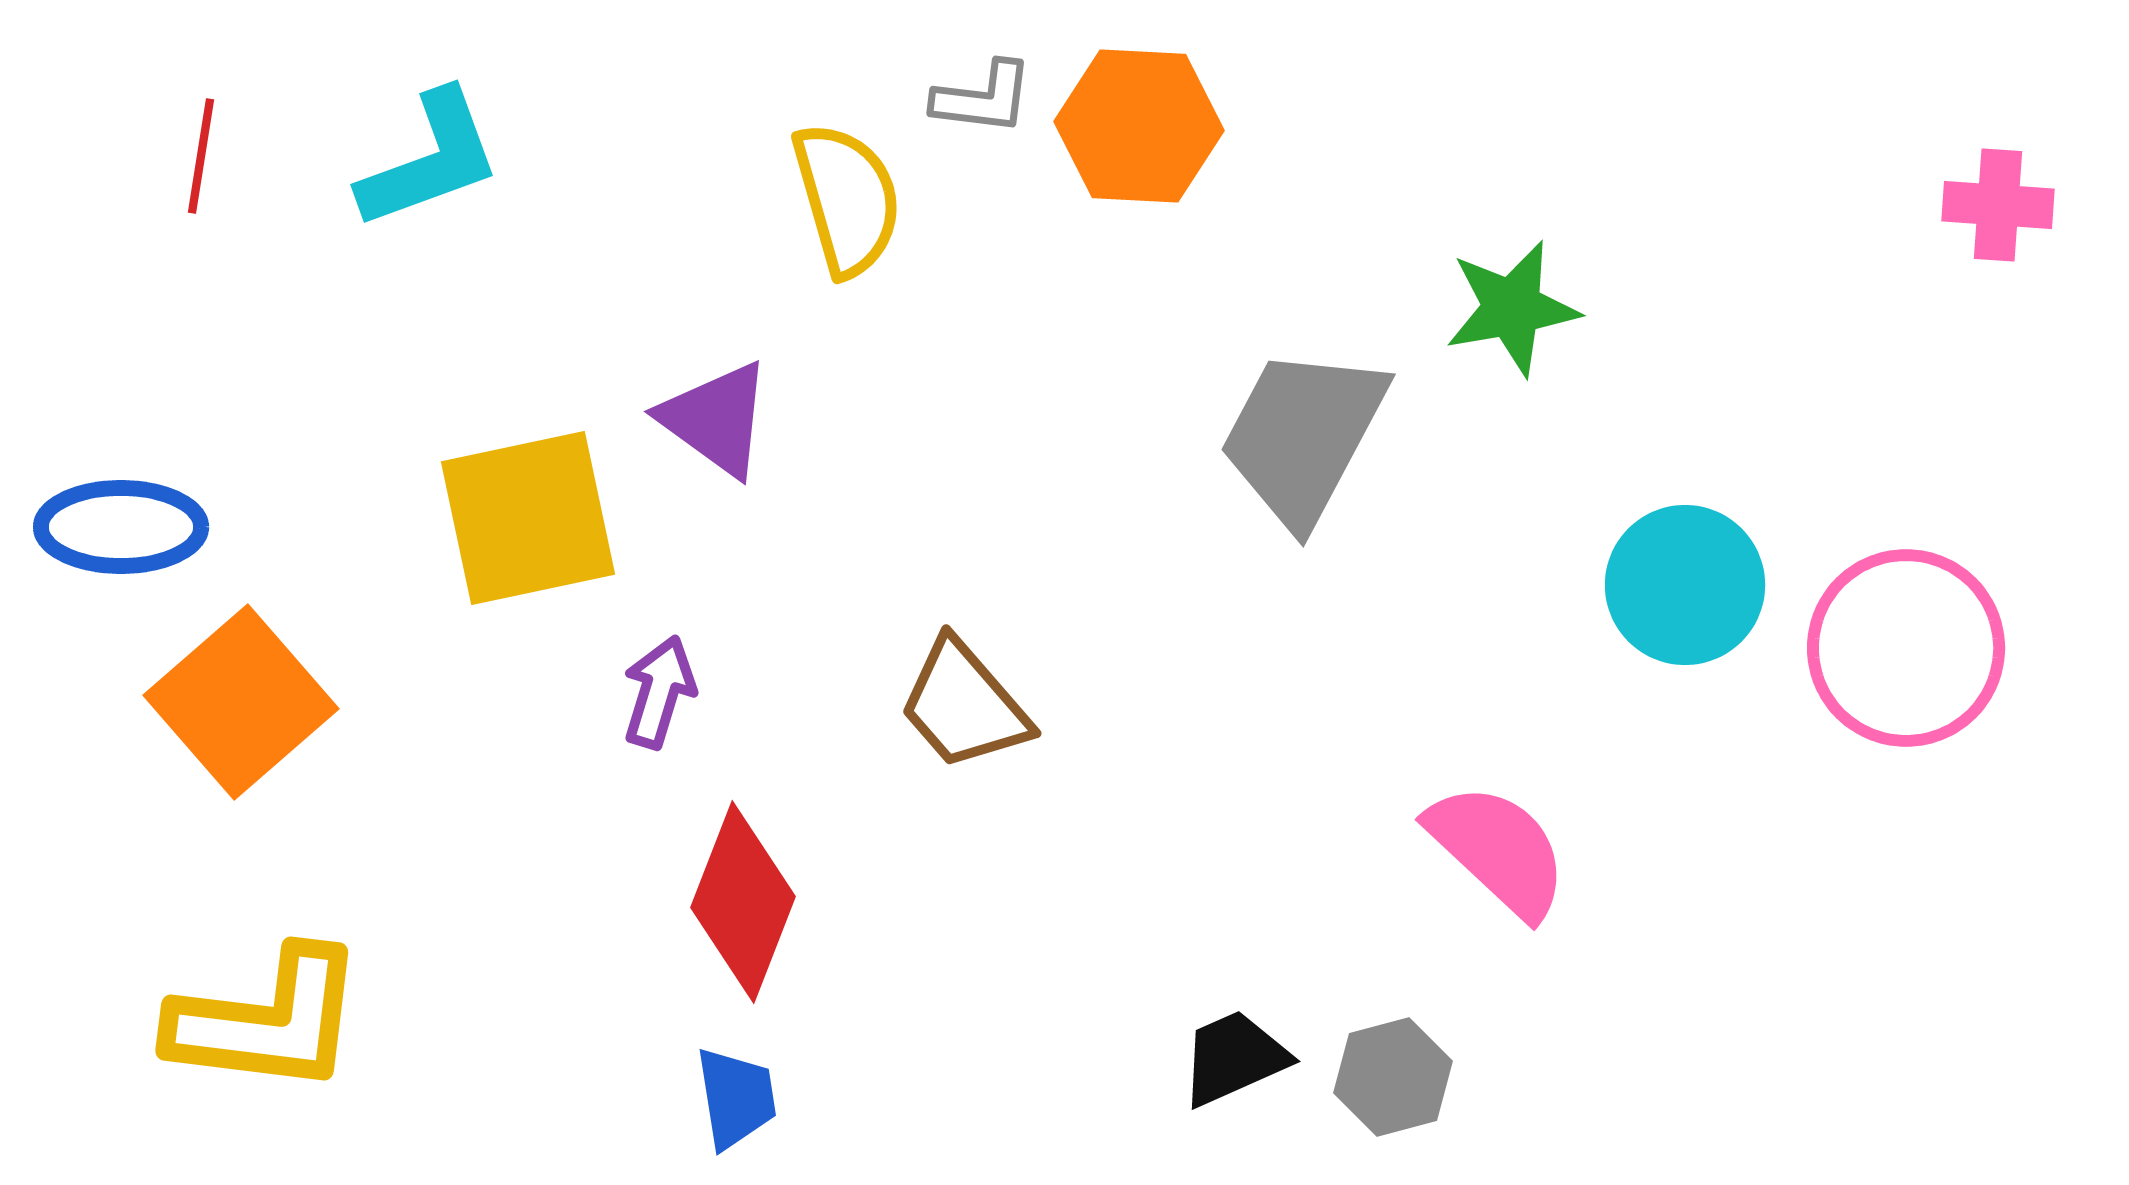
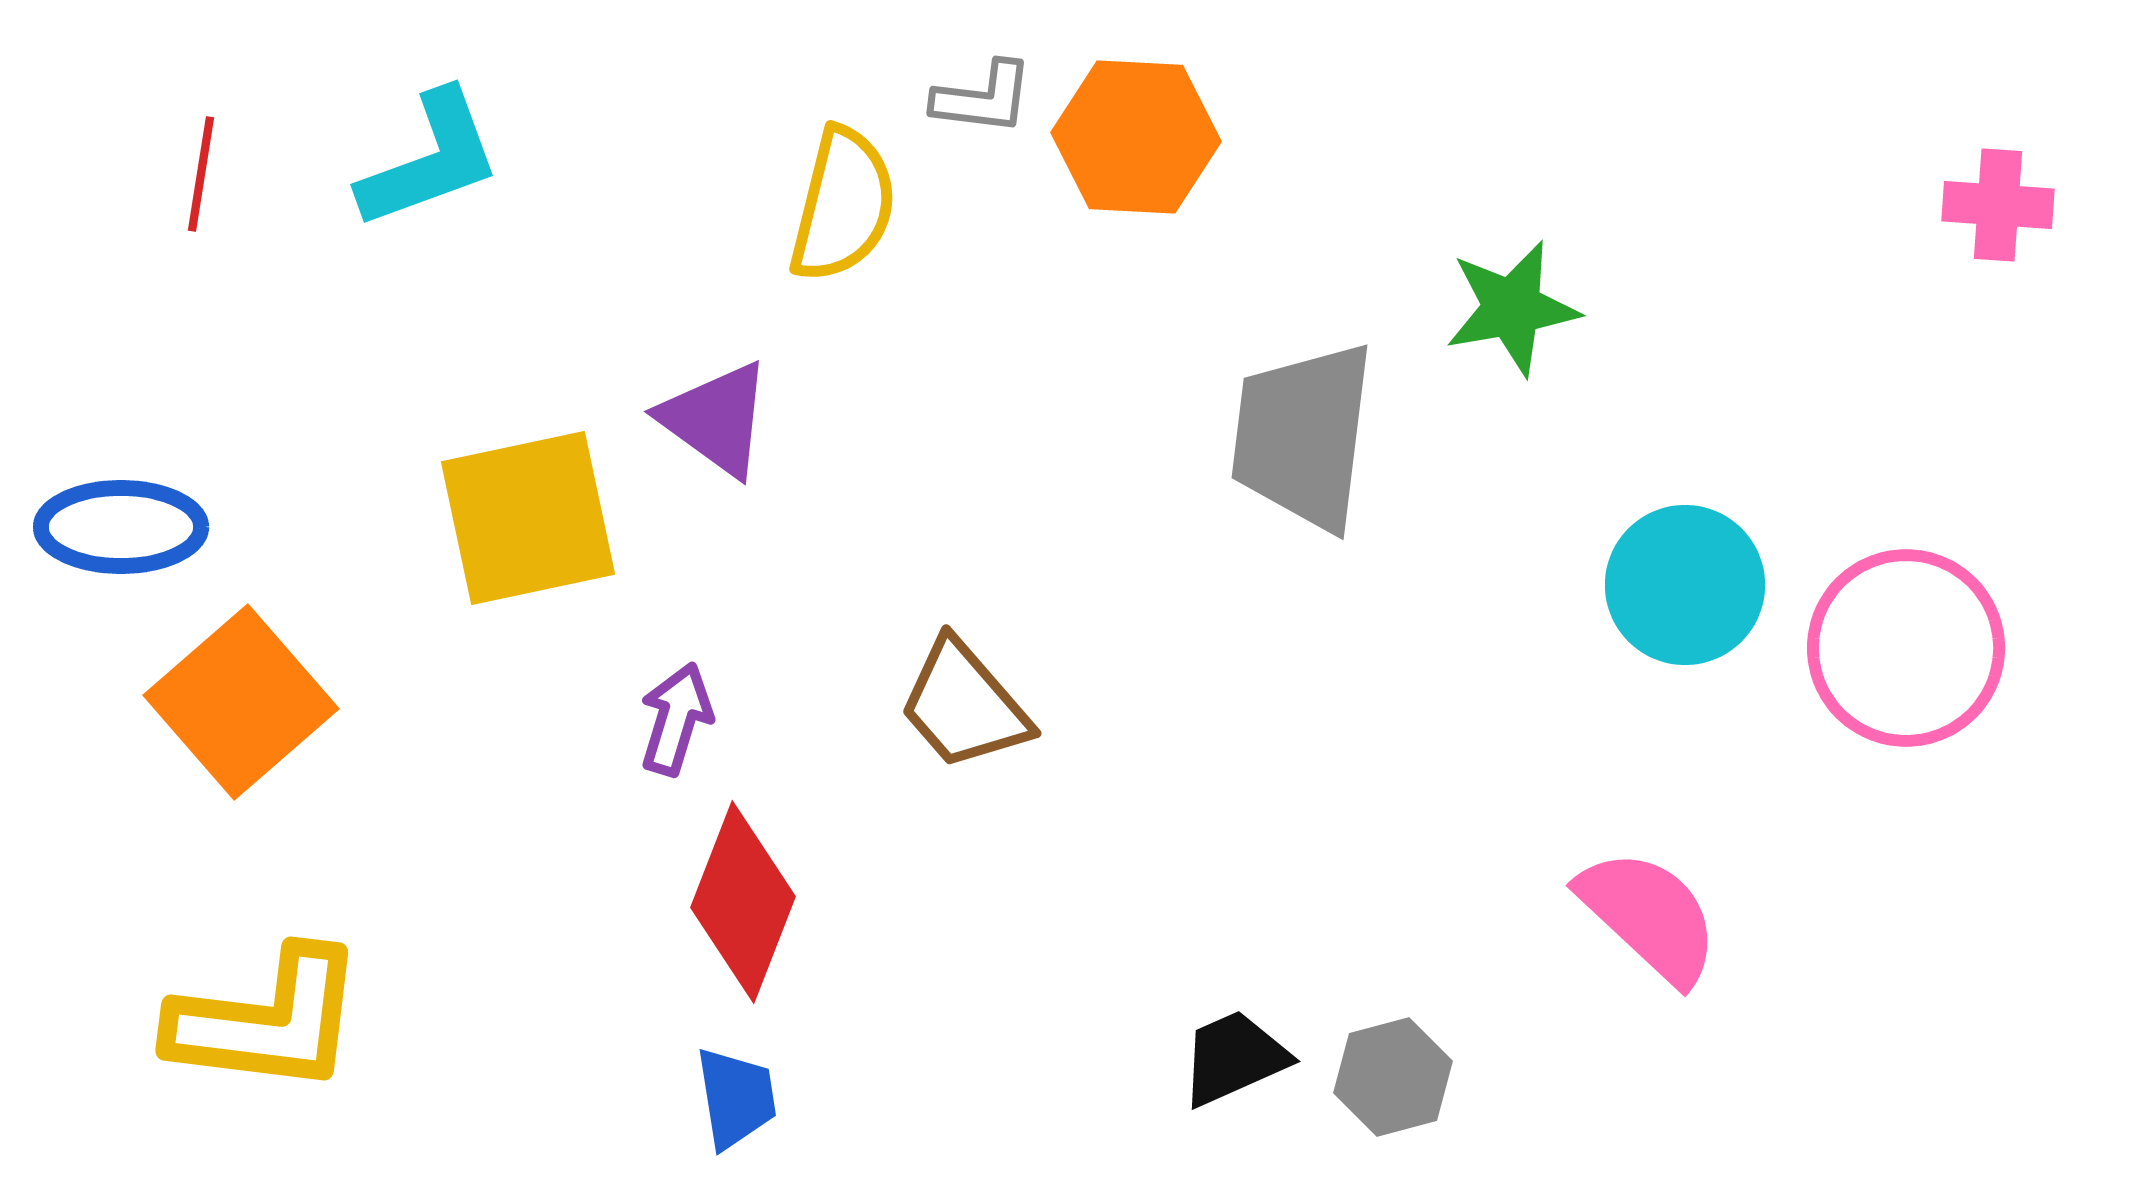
orange hexagon: moved 3 px left, 11 px down
red line: moved 18 px down
yellow semicircle: moved 4 px left, 6 px down; rotated 30 degrees clockwise
gray trapezoid: rotated 21 degrees counterclockwise
purple arrow: moved 17 px right, 27 px down
pink semicircle: moved 151 px right, 66 px down
